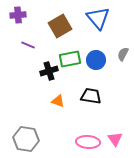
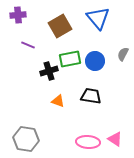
blue circle: moved 1 px left, 1 px down
pink triangle: rotated 21 degrees counterclockwise
